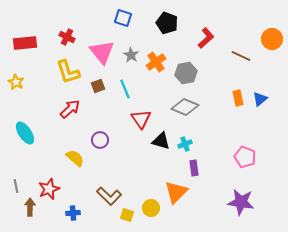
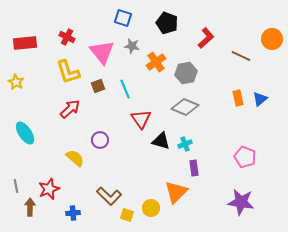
gray star: moved 1 px right, 9 px up; rotated 21 degrees counterclockwise
